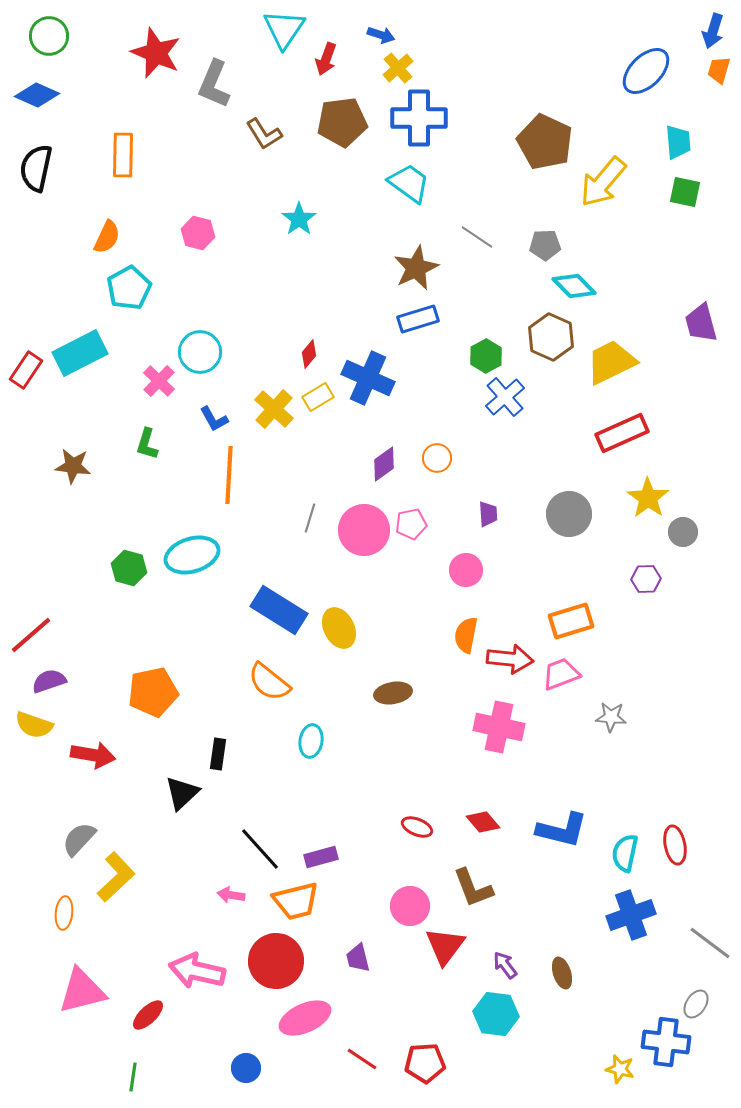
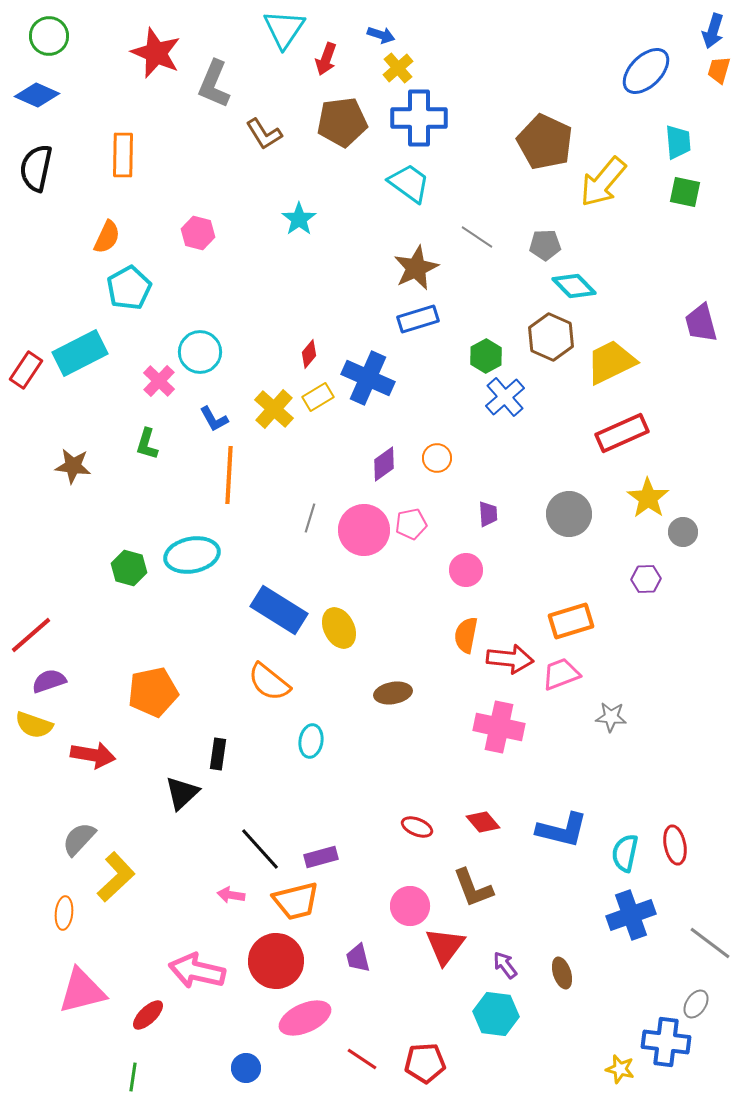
cyan ellipse at (192, 555): rotated 6 degrees clockwise
